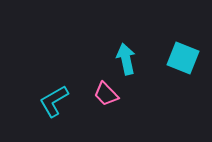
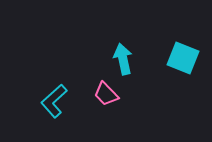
cyan arrow: moved 3 px left
cyan L-shape: rotated 12 degrees counterclockwise
